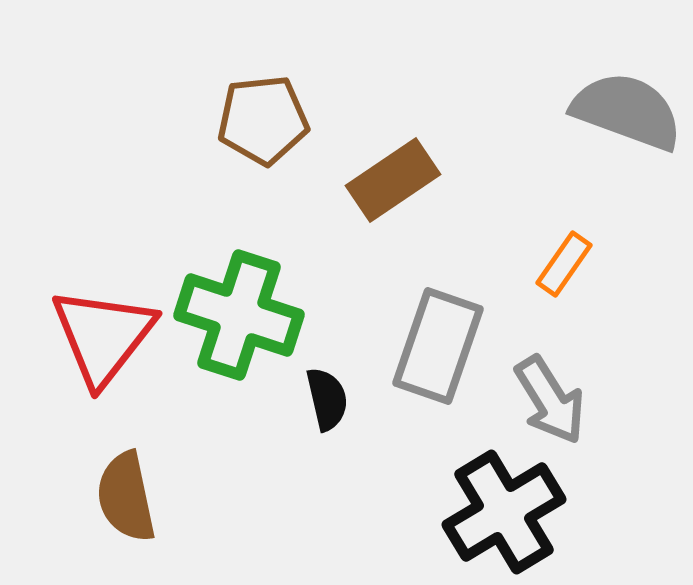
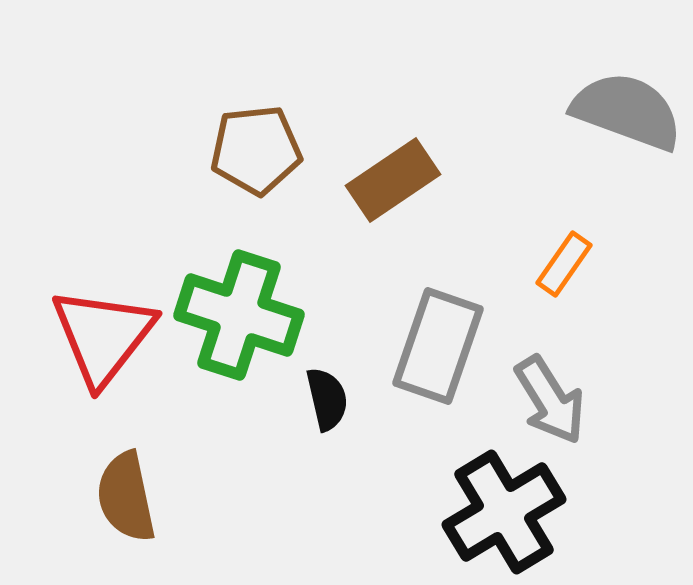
brown pentagon: moved 7 px left, 30 px down
